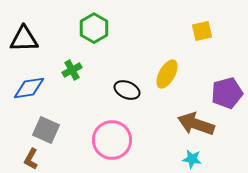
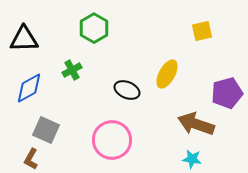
blue diamond: rotated 20 degrees counterclockwise
